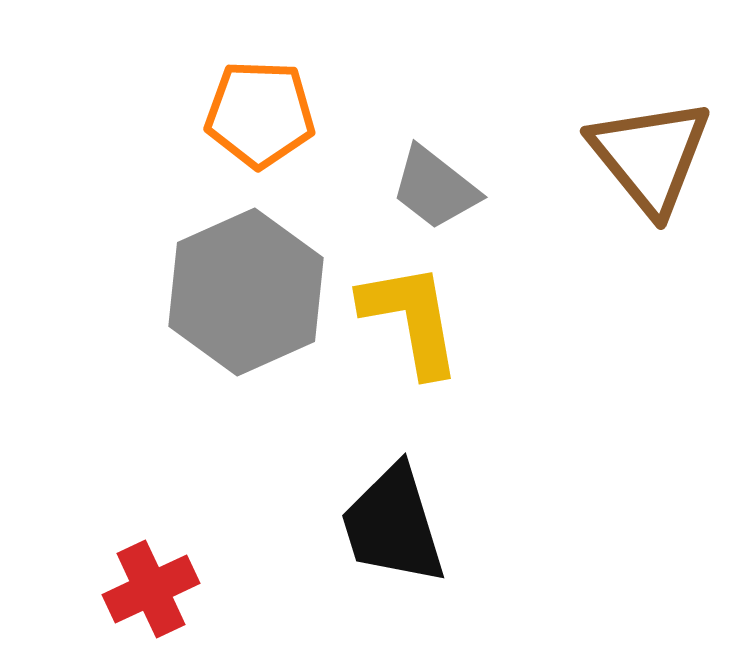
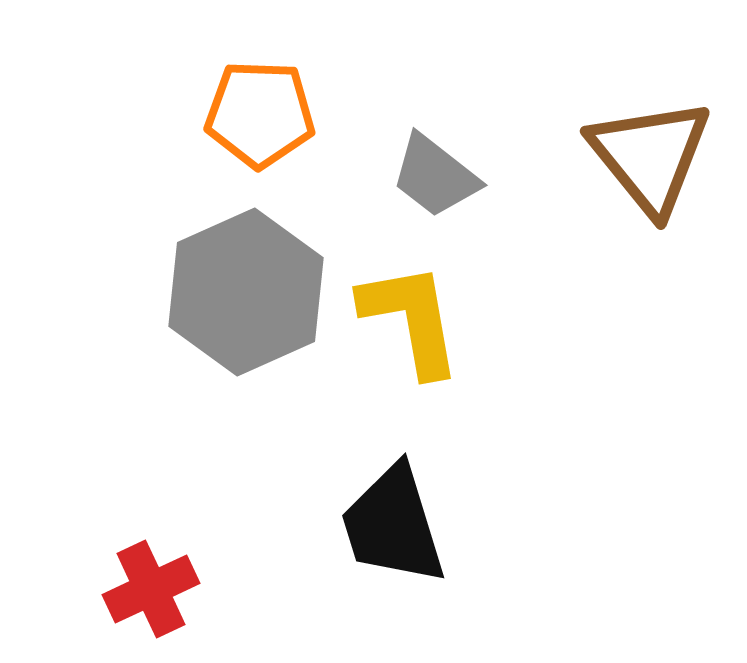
gray trapezoid: moved 12 px up
